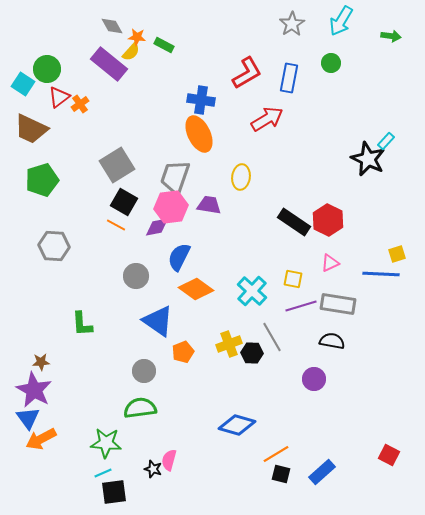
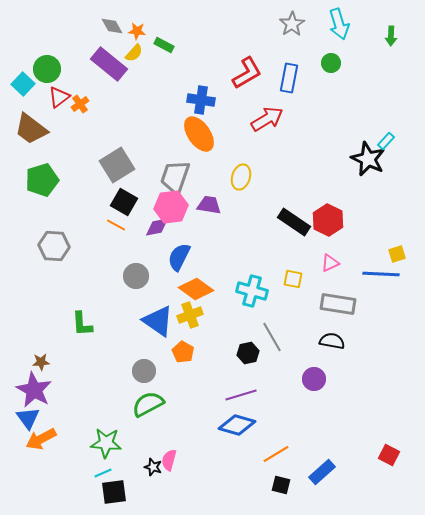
cyan arrow at (341, 21): moved 2 px left, 3 px down; rotated 48 degrees counterclockwise
green arrow at (391, 36): rotated 84 degrees clockwise
orange star at (137, 37): moved 6 px up
yellow semicircle at (131, 52): moved 3 px right, 1 px down
cyan square at (23, 84): rotated 10 degrees clockwise
brown trapezoid at (31, 129): rotated 12 degrees clockwise
orange ellipse at (199, 134): rotated 9 degrees counterclockwise
yellow ellipse at (241, 177): rotated 10 degrees clockwise
cyan cross at (252, 291): rotated 28 degrees counterclockwise
purple line at (301, 306): moved 60 px left, 89 px down
yellow cross at (229, 344): moved 39 px left, 29 px up
orange pentagon at (183, 352): rotated 20 degrees counterclockwise
black hexagon at (252, 353): moved 4 px left; rotated 15 degrees counterclockwise
green semicircle at (140, 408): moved 8 px right, 4 px up; rotated 20 degrees counterclockwise
black star at (153, 469): moved 2 px up
black square at (281, 474): moved 11 px down
